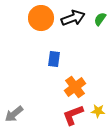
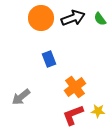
green semicircle: rotated 72 degrees counterclockwise
blue rectangle: moved 5 px left; rotated 28 degrees counterclockwise
gray arrow: moved 7 px right, 17 px up
